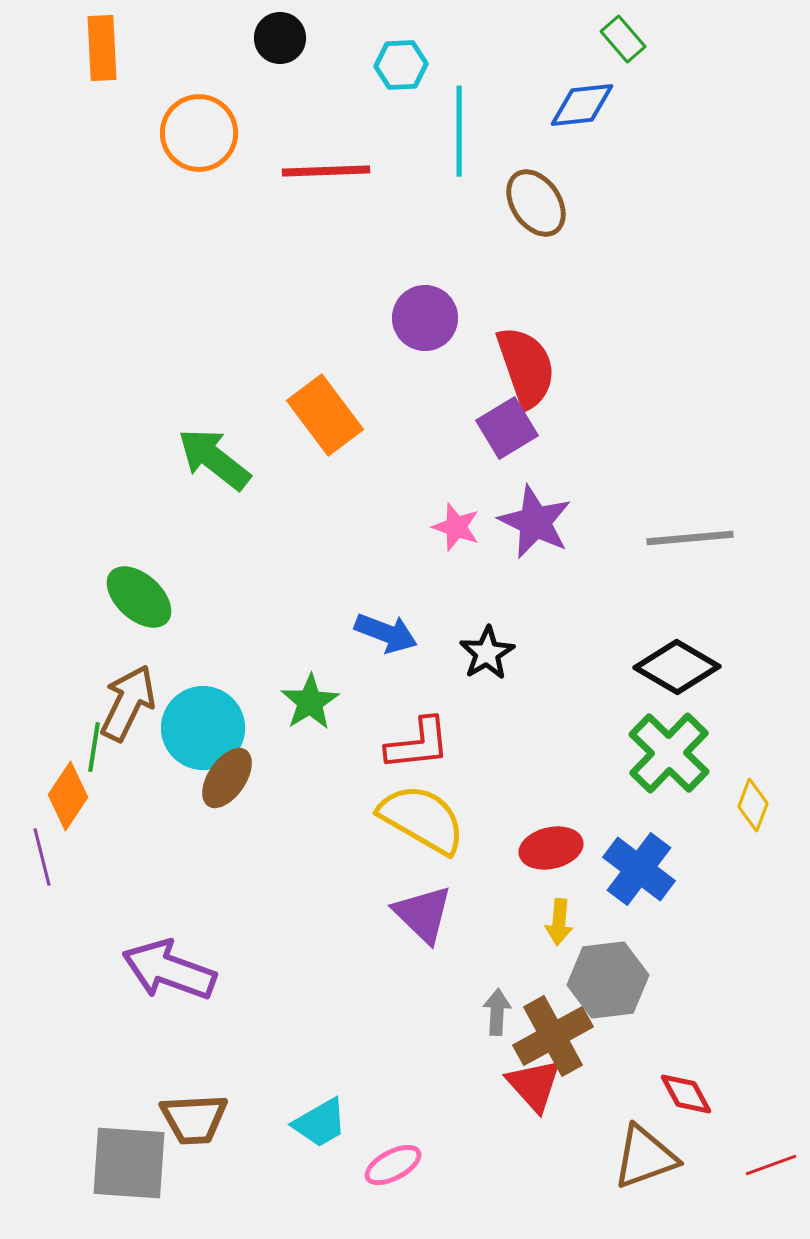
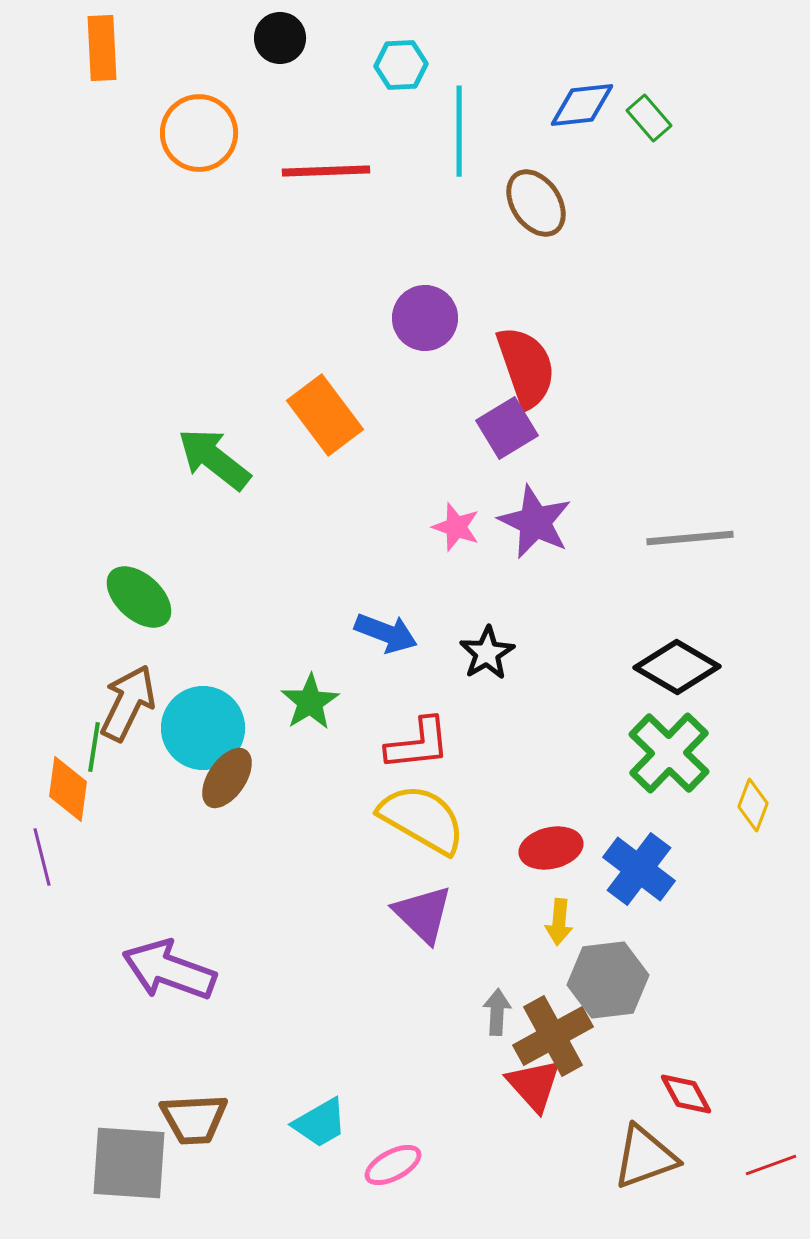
green rectangle at (623, 39): moved 26 px right, 79 px down
orange diamond at (68, 796): moved 7 px up; rotated 26 degrees counterclockwise
